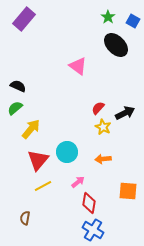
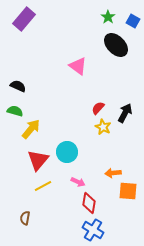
green semicircle: moved 3 px down; rotated 56 degrees clockwise
black arrow: rotated 36 degrees counterclockwise
orange arrow: moved 10 px right, 14 px down
pink arrow: rotated 64 degrees clockwise
